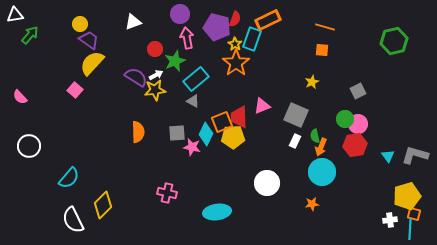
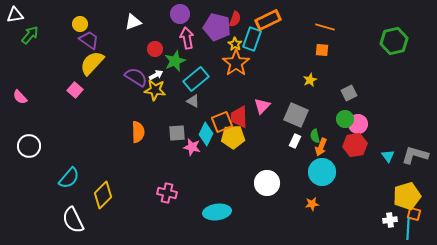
yellow star at (312, 82): moved 2 px left, 2 px up
yellow star at (155, 90): rotated 15 degrees clockwise
gray square at (358, 91): moved 9 px left, 2 px down
pink triangle at (262, 106): rotated 24 degrees counterclockwise
yellow diamond at (103, 205): moved 10 px up
cyan line at (410, 229): moved 2 px left
